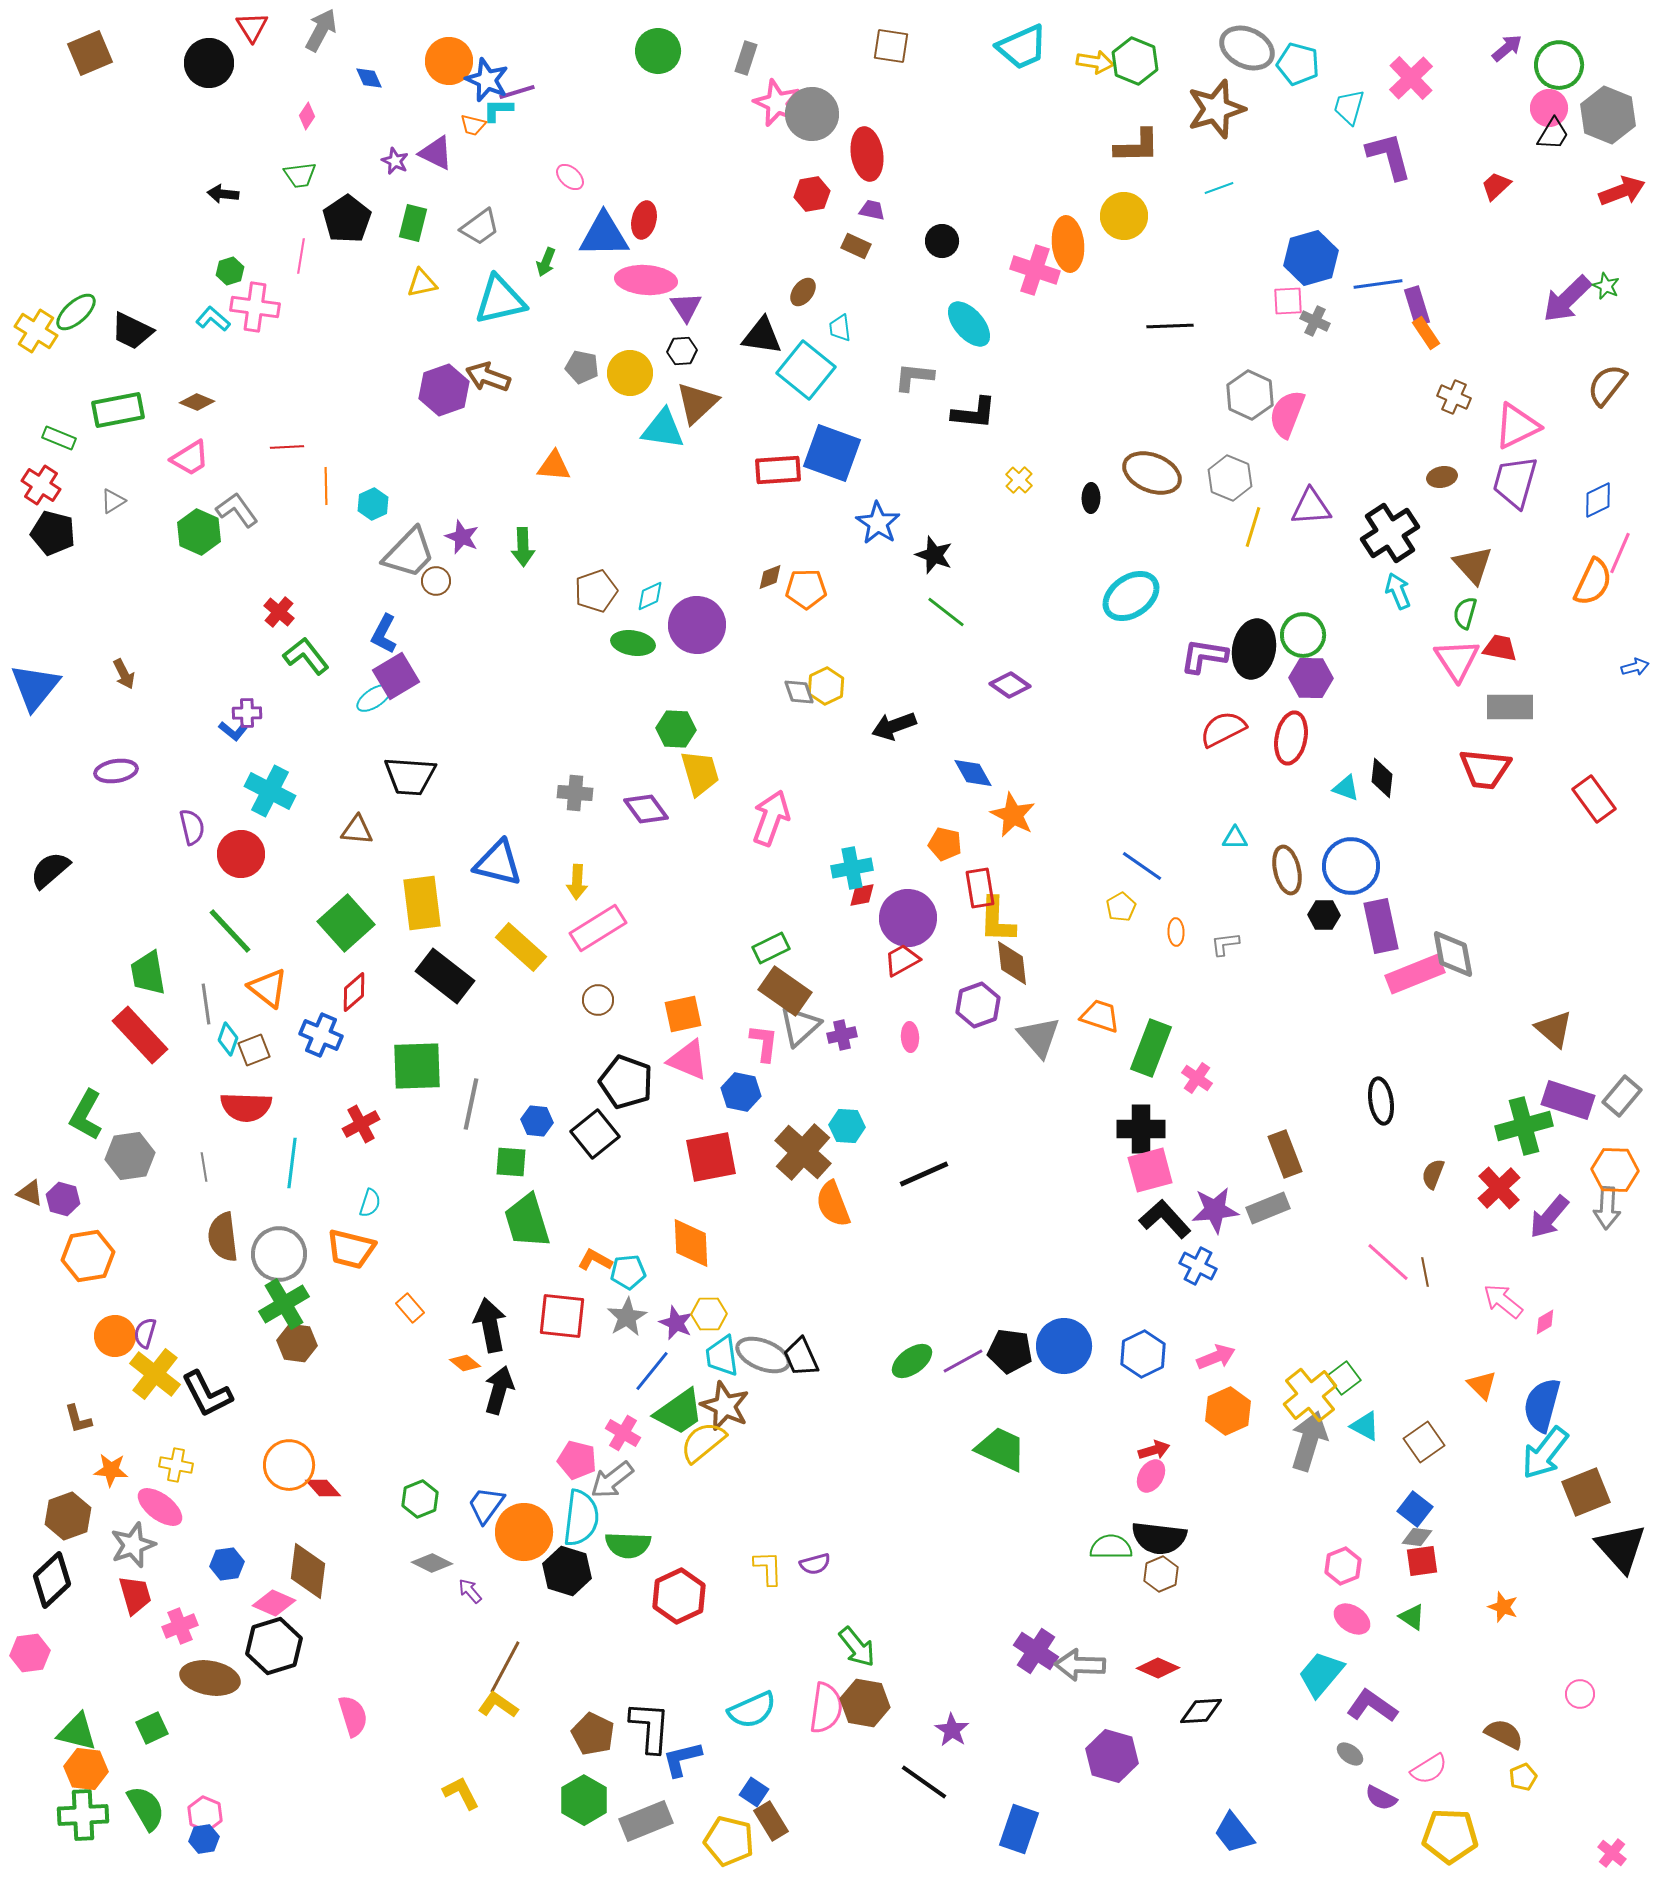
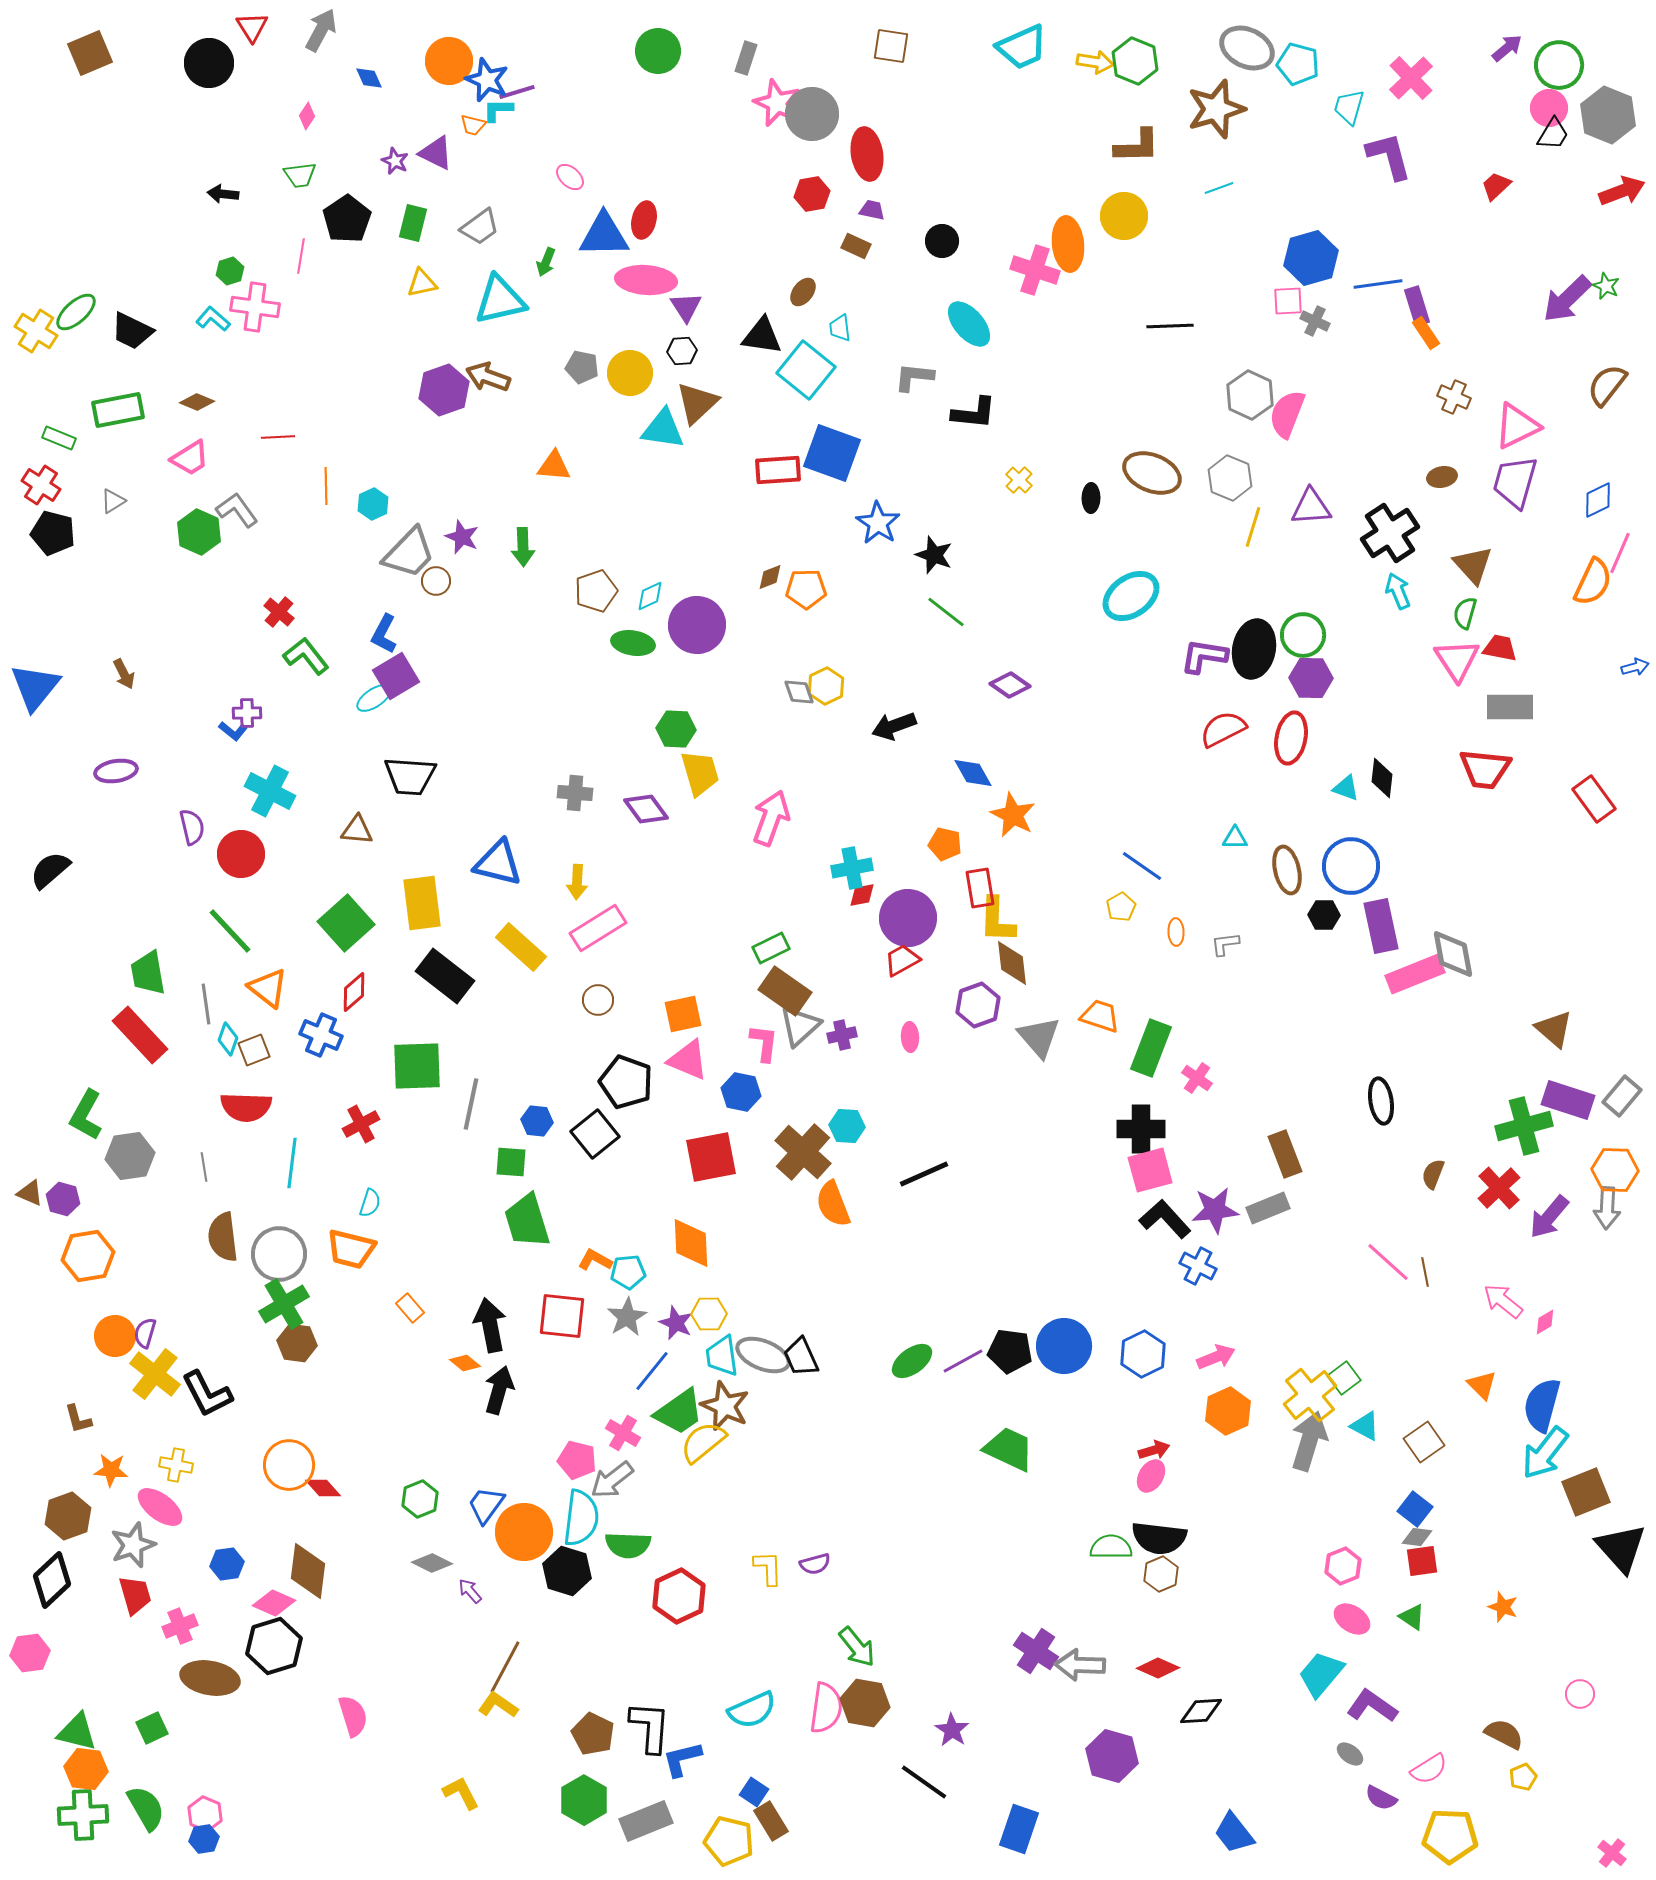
red line at (287, 447): moved 9 px left, 10 px up
green trapezoid at (1001, 1449): moved 8 px right
